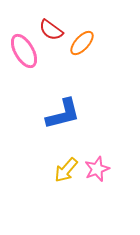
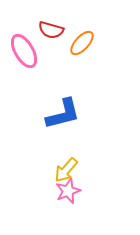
red semicircle: rotated 20 degrees counterclockwise
pink star: moved 29 px left, 22 px down
